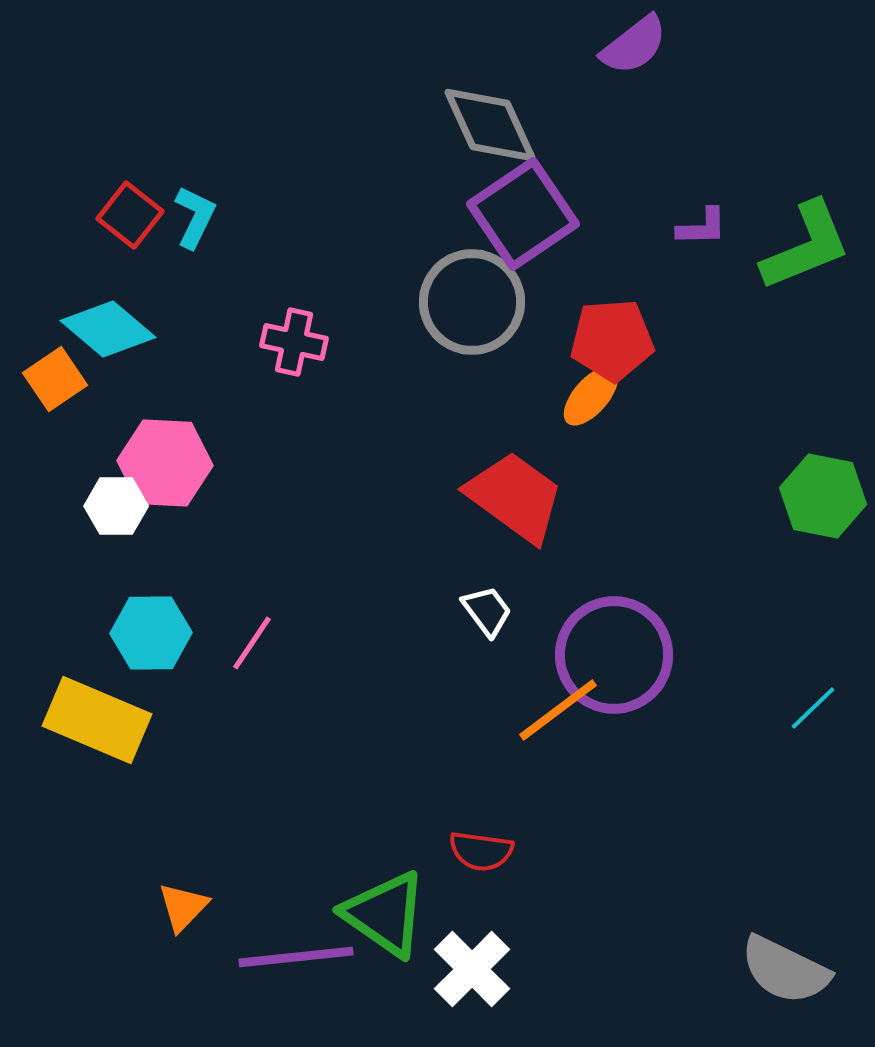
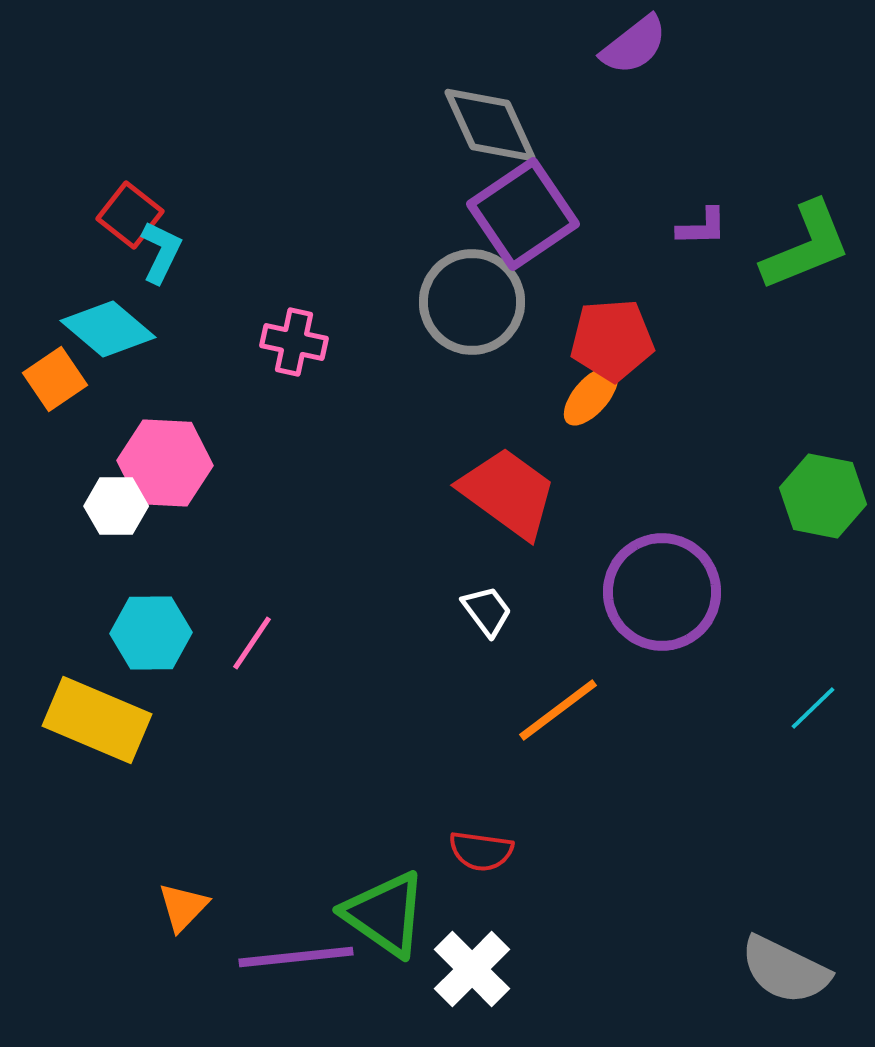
cyan L-shape: moved 34 px left, 35 px down
red trapezoid: moved 7 px left, 4 px up
purple circle: moved 48 px right, 63 px up
